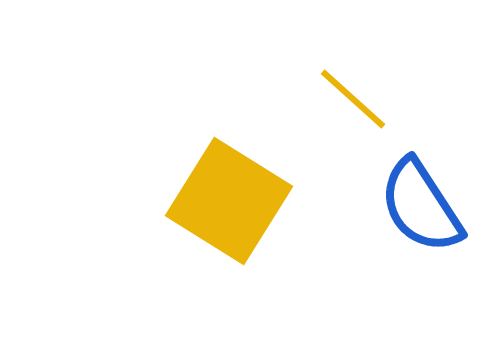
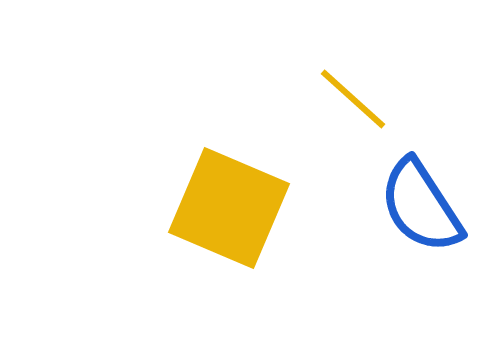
yellow square: moved 7 px down; rotated 9 degrees counterclockwise
